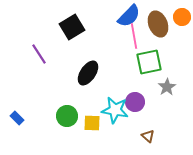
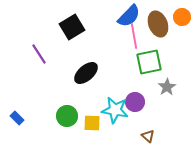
black ellipse: moved 2 px left; rotated 15 degrees clockwise
